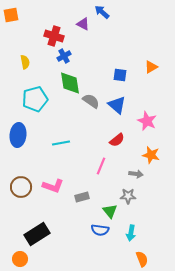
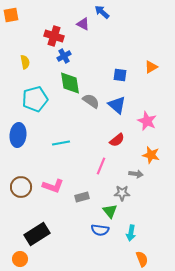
gray star: moved 6 px left, 3 px up
